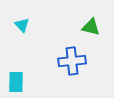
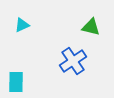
cyan triangle: rotated 49 degrees clockwise
blue cross: moved 1 px right; rotated 28 degrees counterclockwise
